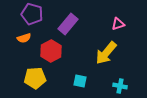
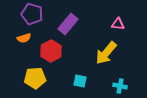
pink triangle: rotated 24 degrees clockwise
